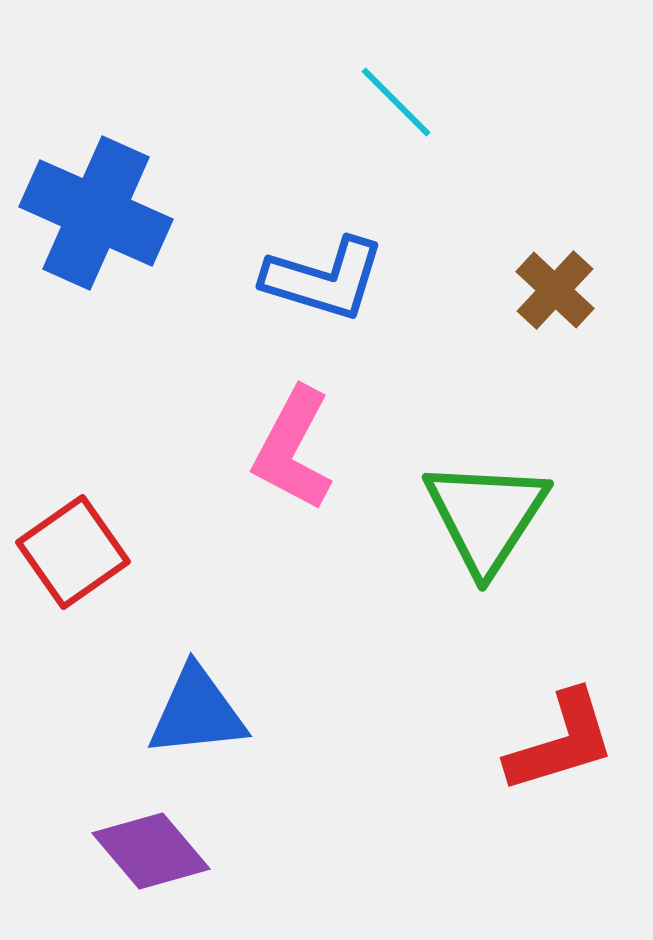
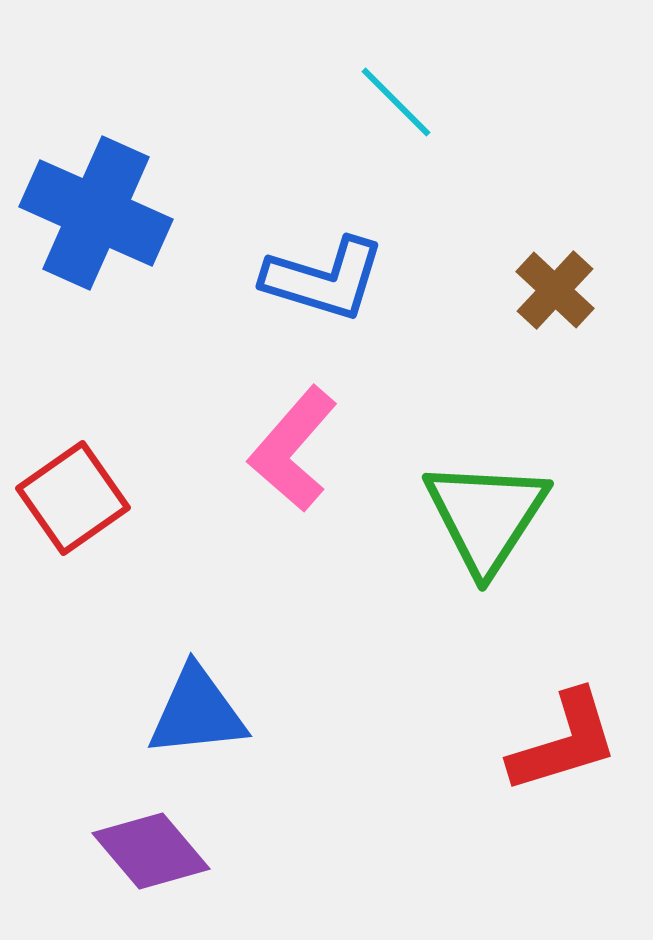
pink L-shape: rotated 13 degrees clockwise
red square: moved 54 px up
red L-shape: moved 3 px right
